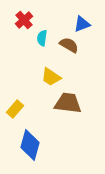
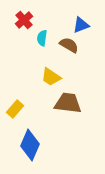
blue triangle: moved 1 px left, 1 px down
blue diamond: rotated 8 degrees clockwise
